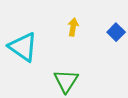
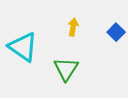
green triangle: moved 12 px up
